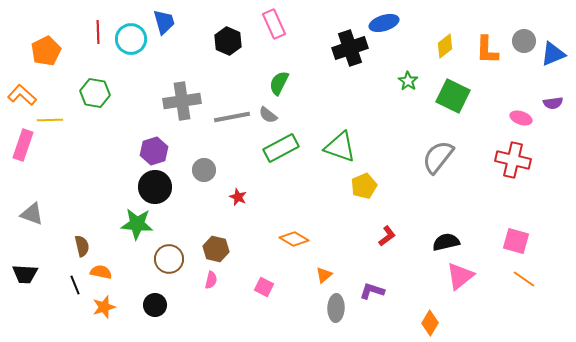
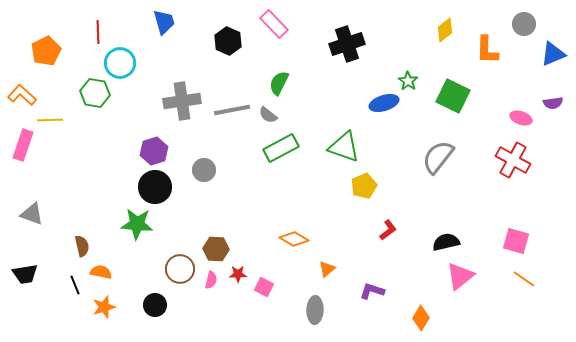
blue ellipse at (384, 23): moved 80 px down
pink rectangle at (274, 24): rotated 20 degrees counterclockwise
cyan circle at (131, 39): moved 11 px left, 24 px down
gray circle at (524, 41): moved 17 px up
yellow diamond at (445, 46): moved 16 px up
black cross at (350, 48): moved 3 px left, 4 px up
gray line at (232, 117): moved 7 px up
green triangle at (340, 147): moved 4 px right
red cross at (513, 160): rotated 16 degrees clockwise
red star at (238, 197): moved 77 px down; rotated 24 degrees counterclockwise
red L-shape at (387, 236): moved 1 px right, 6 px up
brown hexagon at (216, 249): rotated 10 degrees counterclockwise
brown circle at (169, 259): moved 11 px right, 10 px down
black trapezoid at (25, 274): rotated 12 degrees counterclockwise
orange triangle at (324, 275): moved 3 px right, 6 px up
gray ellipse at (336, 308): moved 21 px left, 2 px down
orange diamond at (430, 323): moved 9 px left, 5 px up
